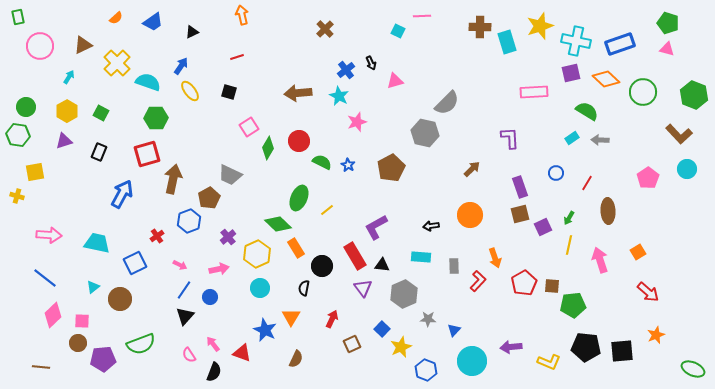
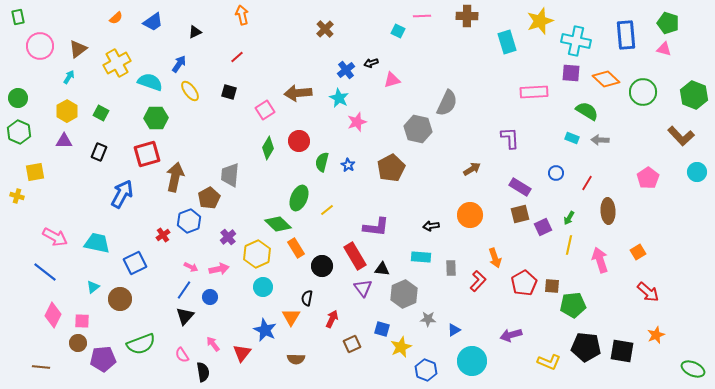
yellow star at (540, 26): moved 5 px up
brown cross at (480, 27): moved 13 px left, 11 px up
black triangle at (192, 32): moved 3 px right
blue rectangle at (620, 44): moved 6 px right, 9 px up; rotated 76 degrees counterclockwise
brown triangle at (83, 45): moved 5 px left, 4 px down; rotated 12 degrees counterclockwise
pink triangle at (667, 49): moved 3 px left
red line at (237, 57): rotated 24 degrees counterclockwise
yellow cross at (117, 63): rotated 16 degrees clockwise
black arrow at (371, 63): rotated 96 degrees clockwise
blue arrow at (181, 66): moved 2 px left, 2 px up
purple square at (571, 73): rotated 18 degrees clockwise
pink triangle at (395, 81): moved 3 px left, 1 px up
cyan semicircle at (148, 82): moved 2 px right
cyan star at (339, 96): moved 2 px down
gray semicircle at (447, 103): rotated 20 degrees counterclockwise
green circle at (26, 107): moved 8 px left, 9 px up
pink square at (249, 127): moved 16 px right, 17 px up
gray hexagon at (425, 133): moved 7 px left, 4 px up
brown L-shape at (679, 134): moved 2 px right, 2 px down
green hexagon at (18, 135): moved 1 px right, 3 px up; rotated 15 degrees clockwise
cyan rectangle at (572, 138): rotated 56 degrees clockwise
purple triangle at (64, 141): rotated 18 degrees clockwise
green semicircle at (322, 162): rotated 102 degrees counterclockwise
brown arrow at (472, 169): rotated 12 degrees clockwise
cyan circle at (687, 169): moved 10 px right, 3 px down
gray trapezoid at (230, 175): rotated 70 degrees clockwise
brown arrow at (173, 179): moved 2 px right, 2 px up
purple rectangle at (520, 187): rotated 40 degrees counterclockwise
purple L-shape at (376, 227): rotated 144 degrees counterclockwise
pink arrow at (49, 235): moved 6 px right, 2 px down; rotated 25 degrees clockwise
red cross at (157, 236): moved 6 px right, 1 px up
pink arrow at (180, 265): moved 11 px right, 2 px down
black triangle at (382, 265): moved 4 px down
gray rectangle at (454, 266): moved 3 px left, 2 px down
blue line at (45, 278): moved 6 px up
cyan circle at (260, 288): moved 3 px right, 1 px up
black semicircle at (304, 288): moved 3 px right, 10 px down
pink diamond at (53, 315): rotated 20 degrees counterclockwise
blue square at (382, 329): rotated 28 degrees counterclockwise
blue triangle at (454, 330): rotated 16 degrees clockwise
purple arrow at (511, 347): moved 12 px up; rotated 10 degrees counterclockwise
black square at (622, 351): rotated 15 degrees clockwise
red triangle at (242, 353): rotated 48 degrees clockwise
pink semicircle at (189, 355): moved 7 px left
brown semicircle at (296, 359): rotated 66 degrees clockwise
black semicircle at (214, 372): moved 11 px left; rotated 30 degrees counterclockwise
